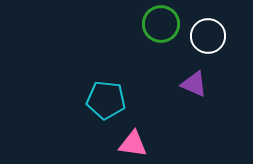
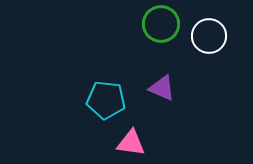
white circle: moved 1 px right
purple triangle: moved 32 px left, 4 px down
pink triangle: moved 2 px left, 1 px up
